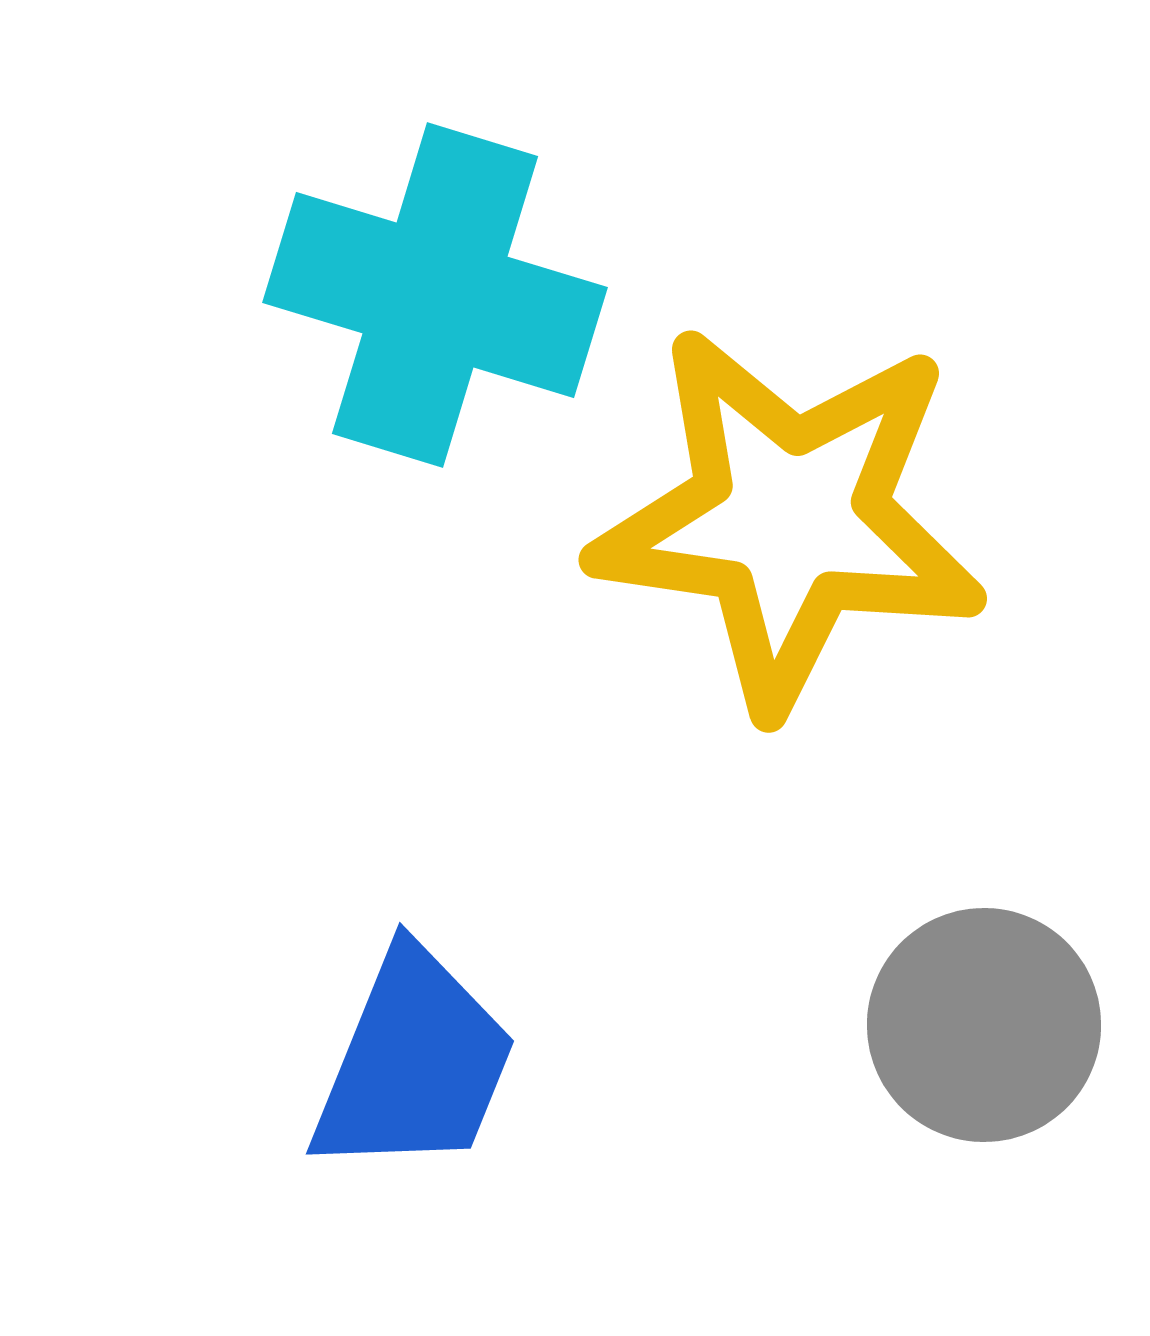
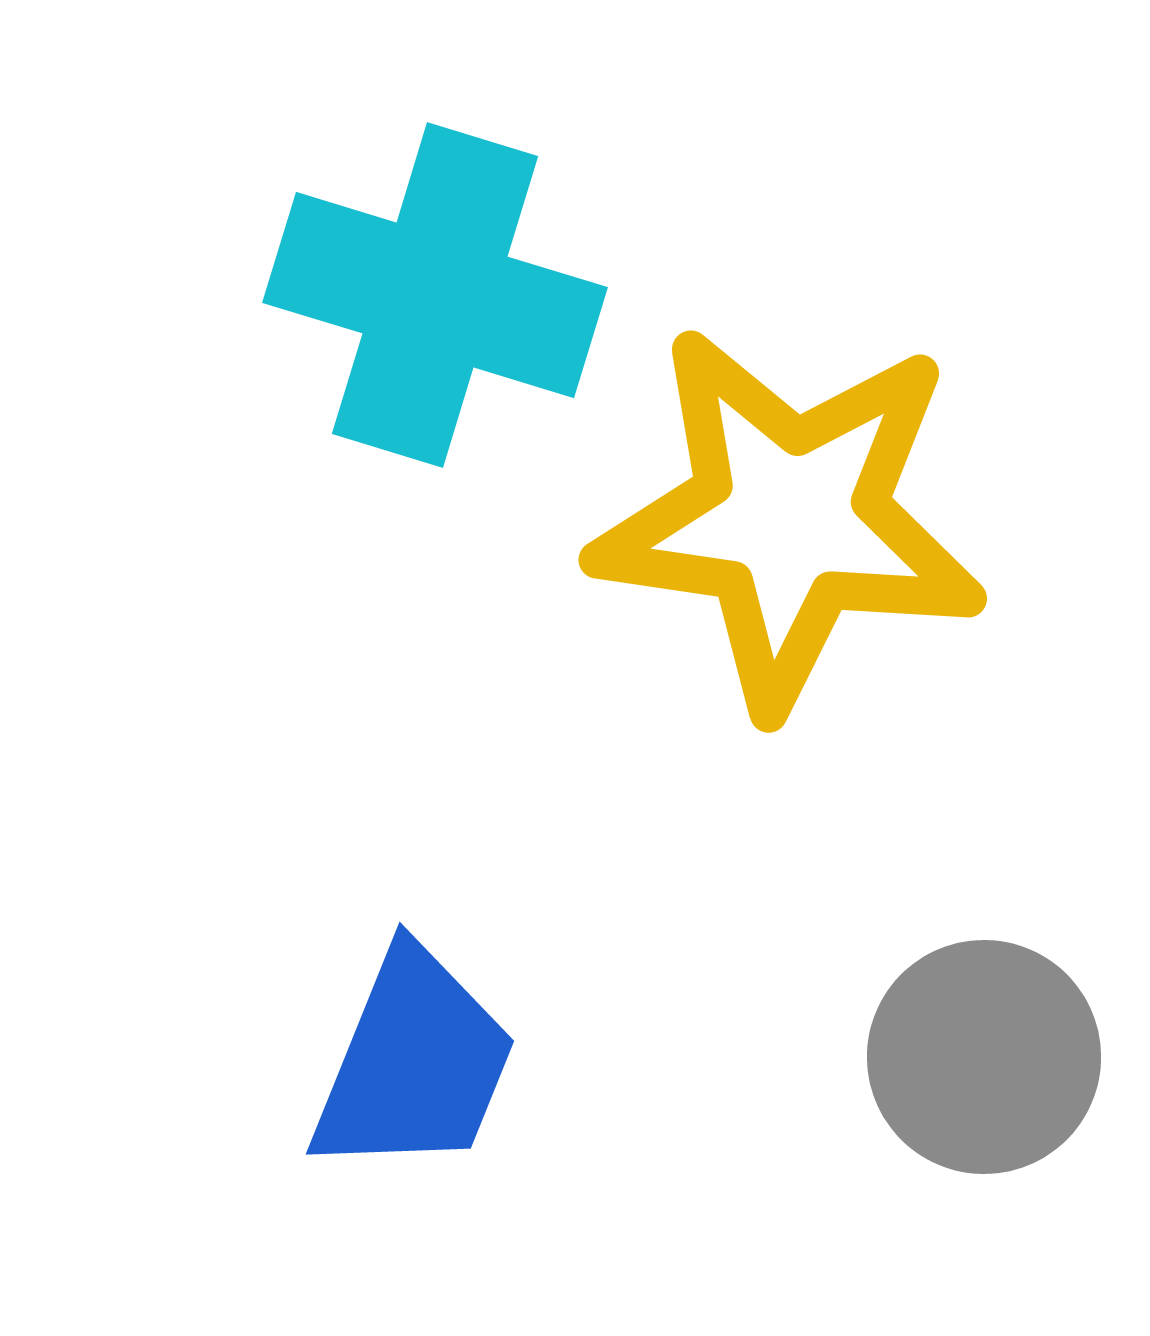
gray circle: moved 32 px down
